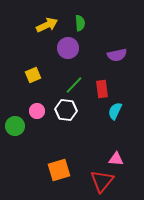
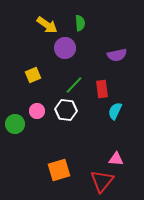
yellow arrow: rotated 60 degrees clockwise
purple circle: moved 3 px left
green circle: moved 2 px up
